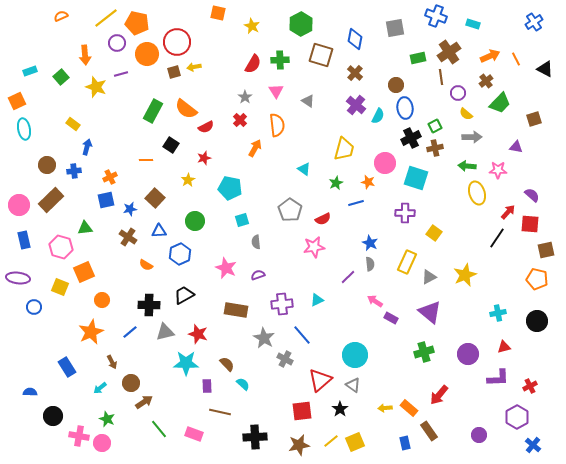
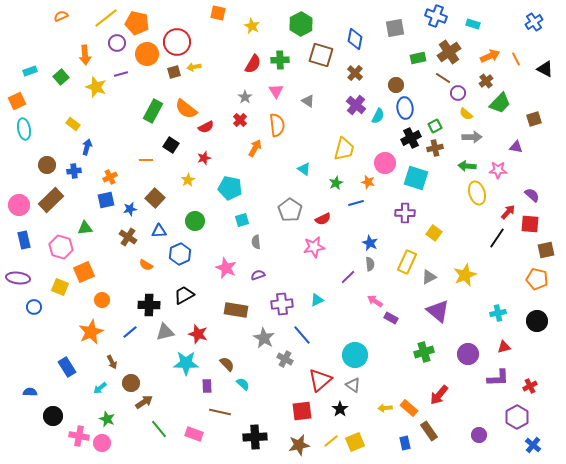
brown line at (441, 77): moved 2 px right, 1 px down; rotated 49 degrees counterclockwise
purple triangle at (430, 312): moved 8 px right, 1 px up
